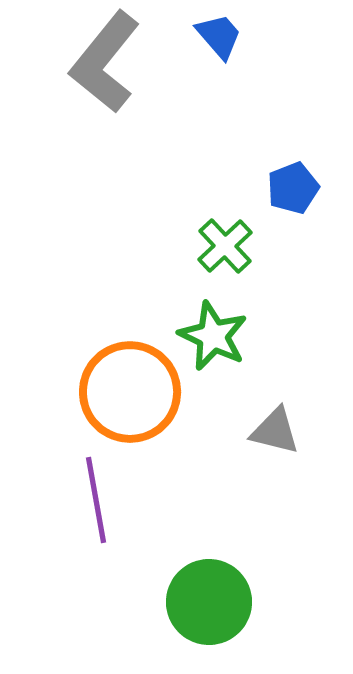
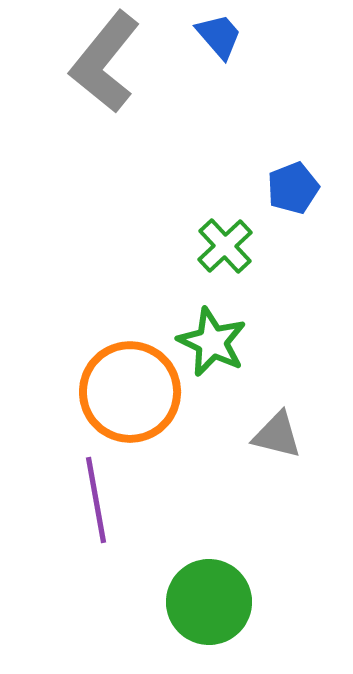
green star: moved 1 px left, 6 px down
gray triangle: moved 2 px right, 4 px down
